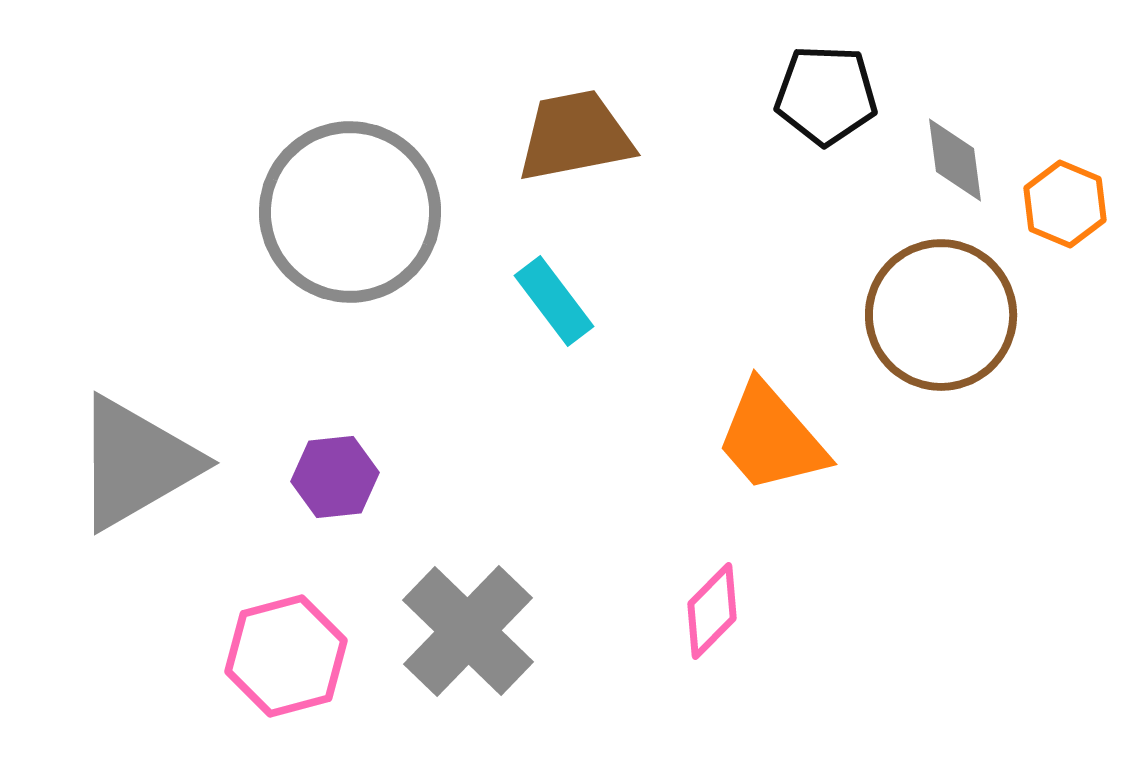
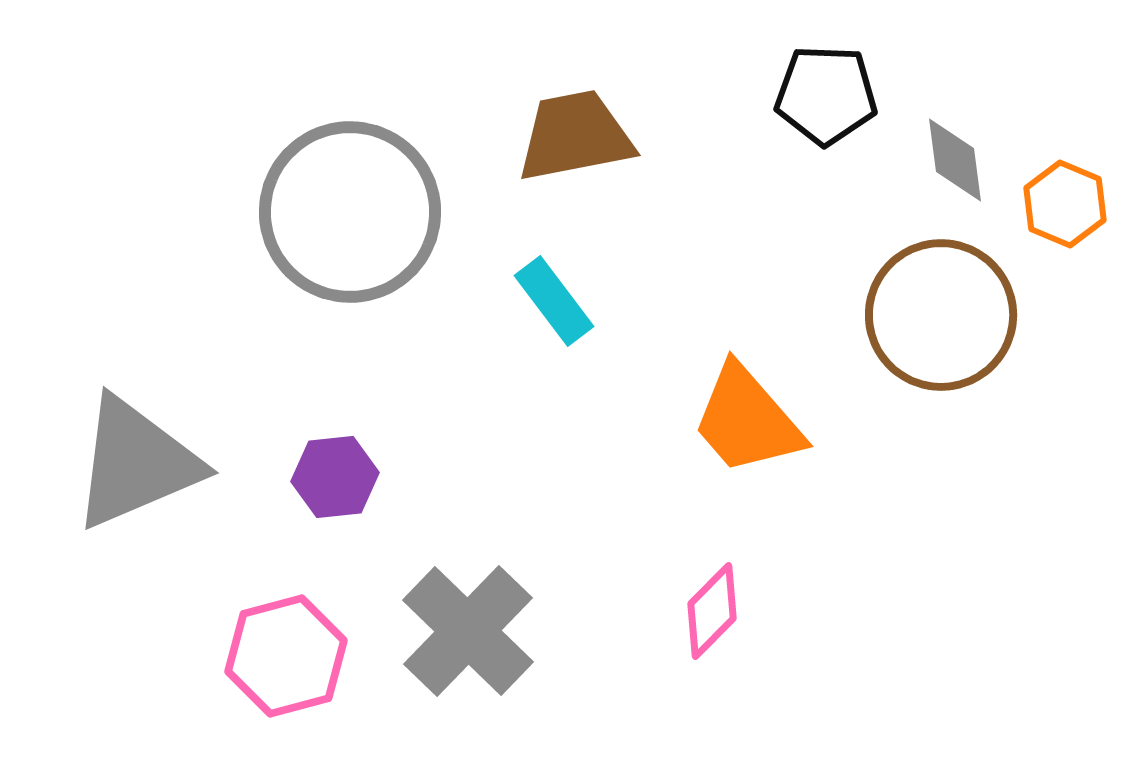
orange trapezoid: moved 24 px left, 18 px up
gray triangle: rotated 7 degrees clockwise
